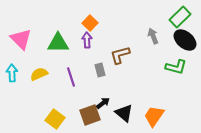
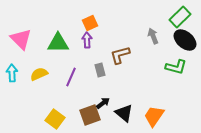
orange square: rotated 21 degrees clockwise
purple line: rotated 42 degrees clockwise
